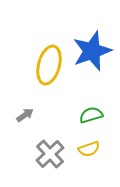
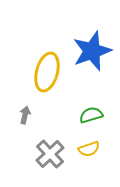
yellow ellipse: moved 2 px left, 7 px down
gray arrow: rotated 42 degrees counterclockwise
